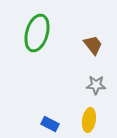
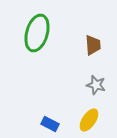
brown trapezoid: rotated 35 degrees clockwise
gray star: rotated 12 degrees clockwise
yellow ellipse: rotated 25 degrees clockwise
